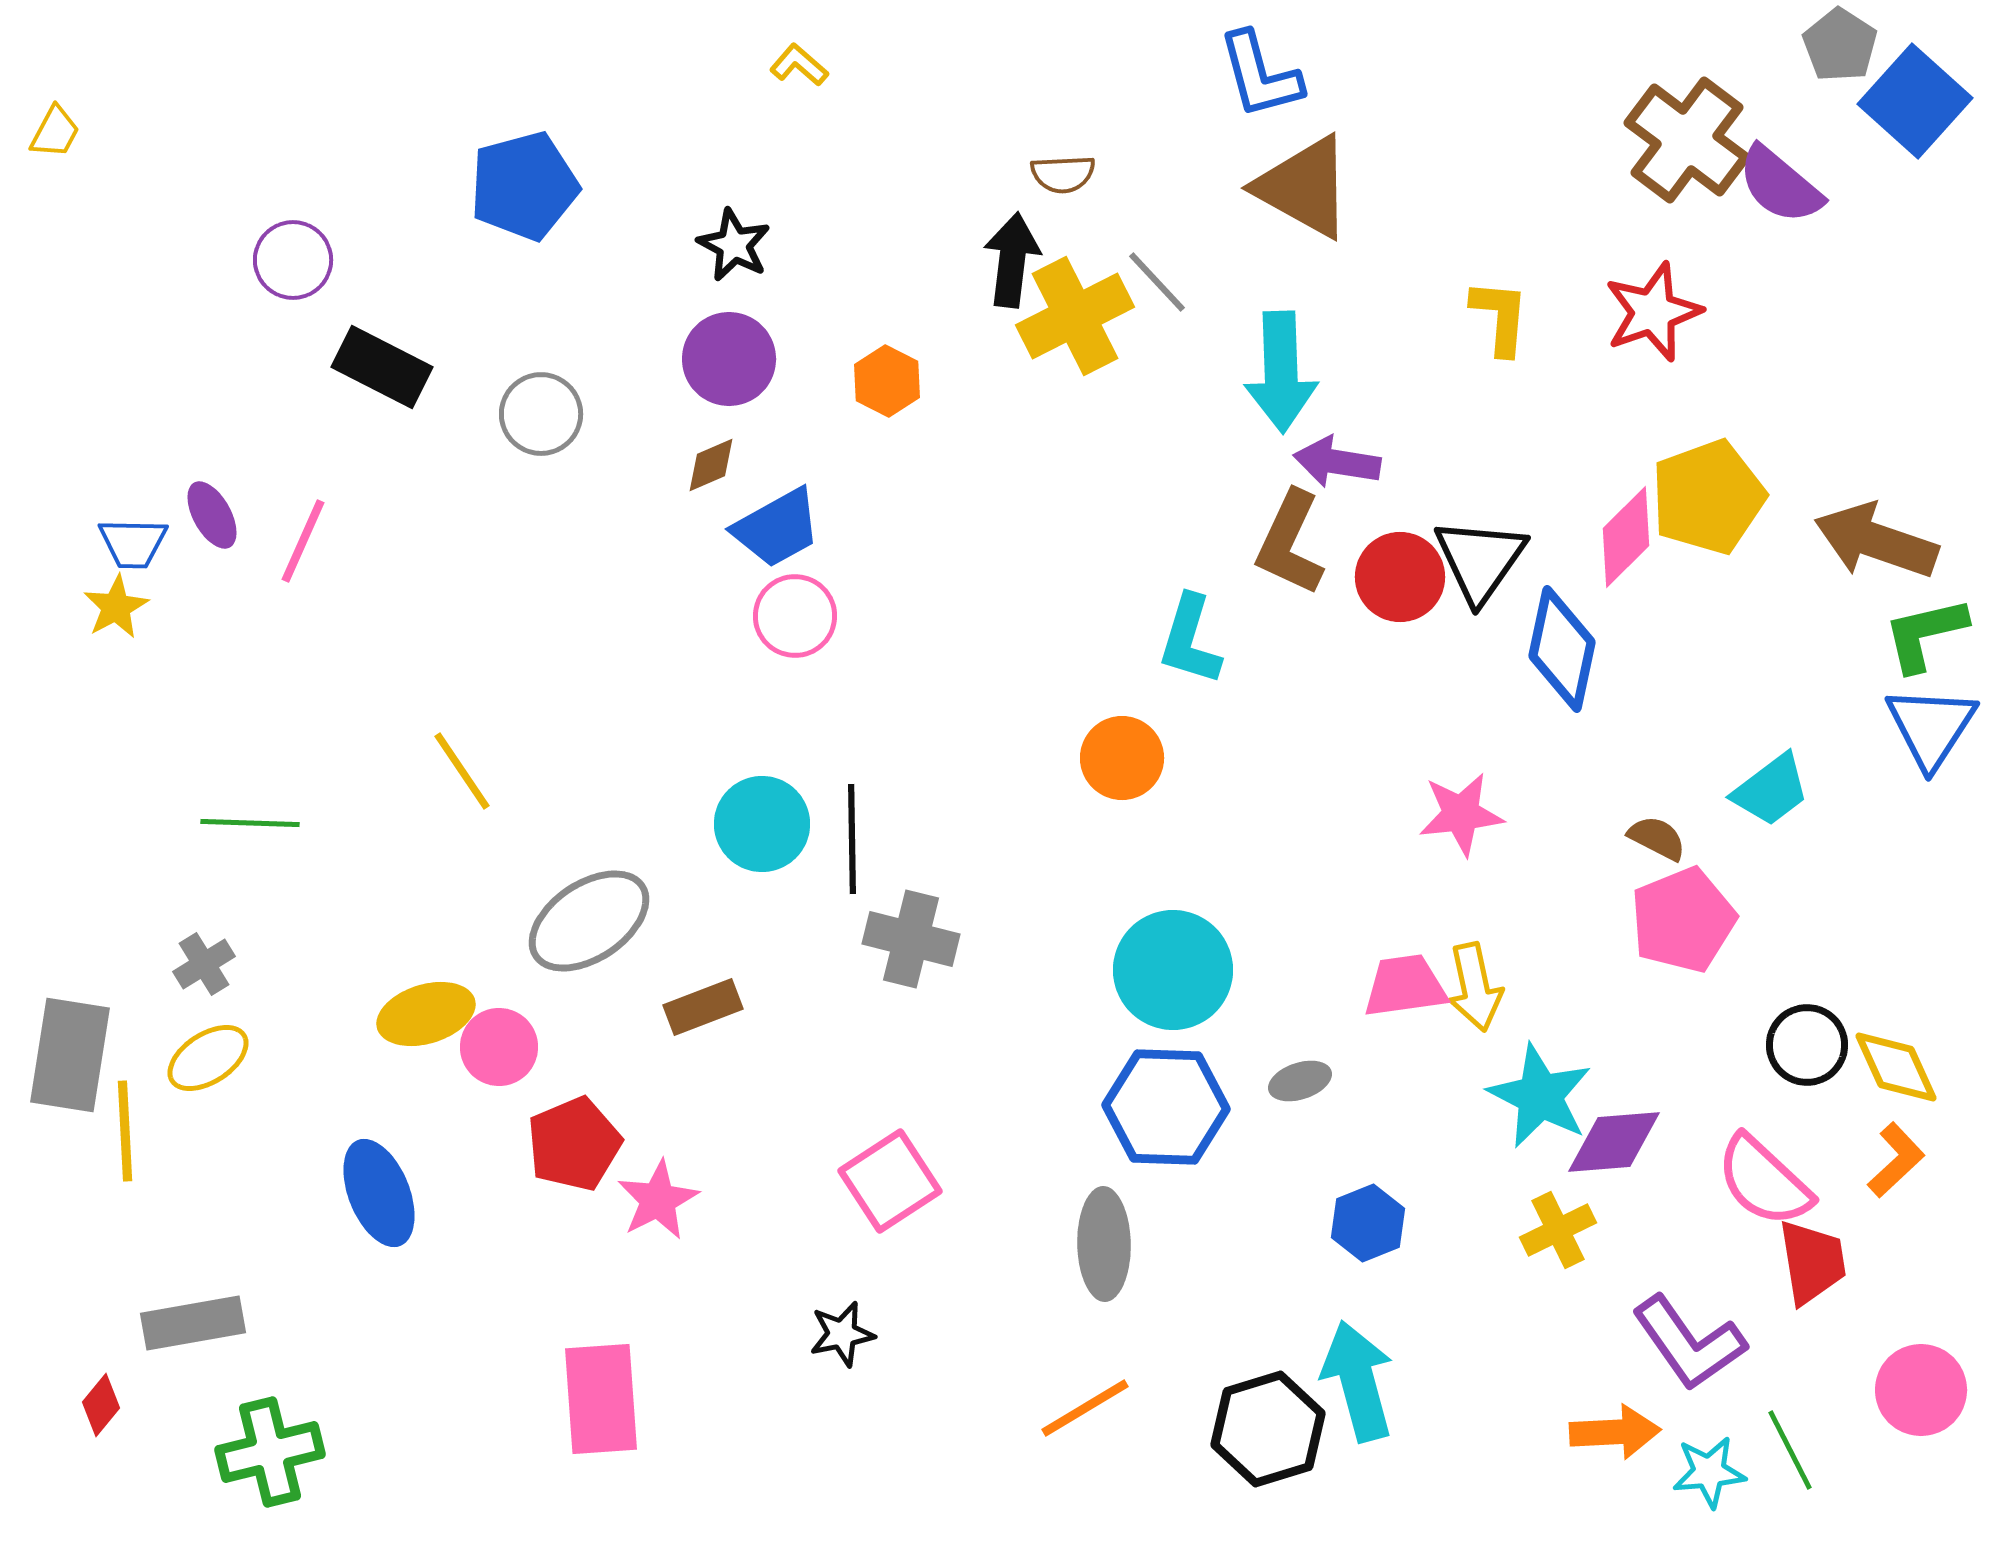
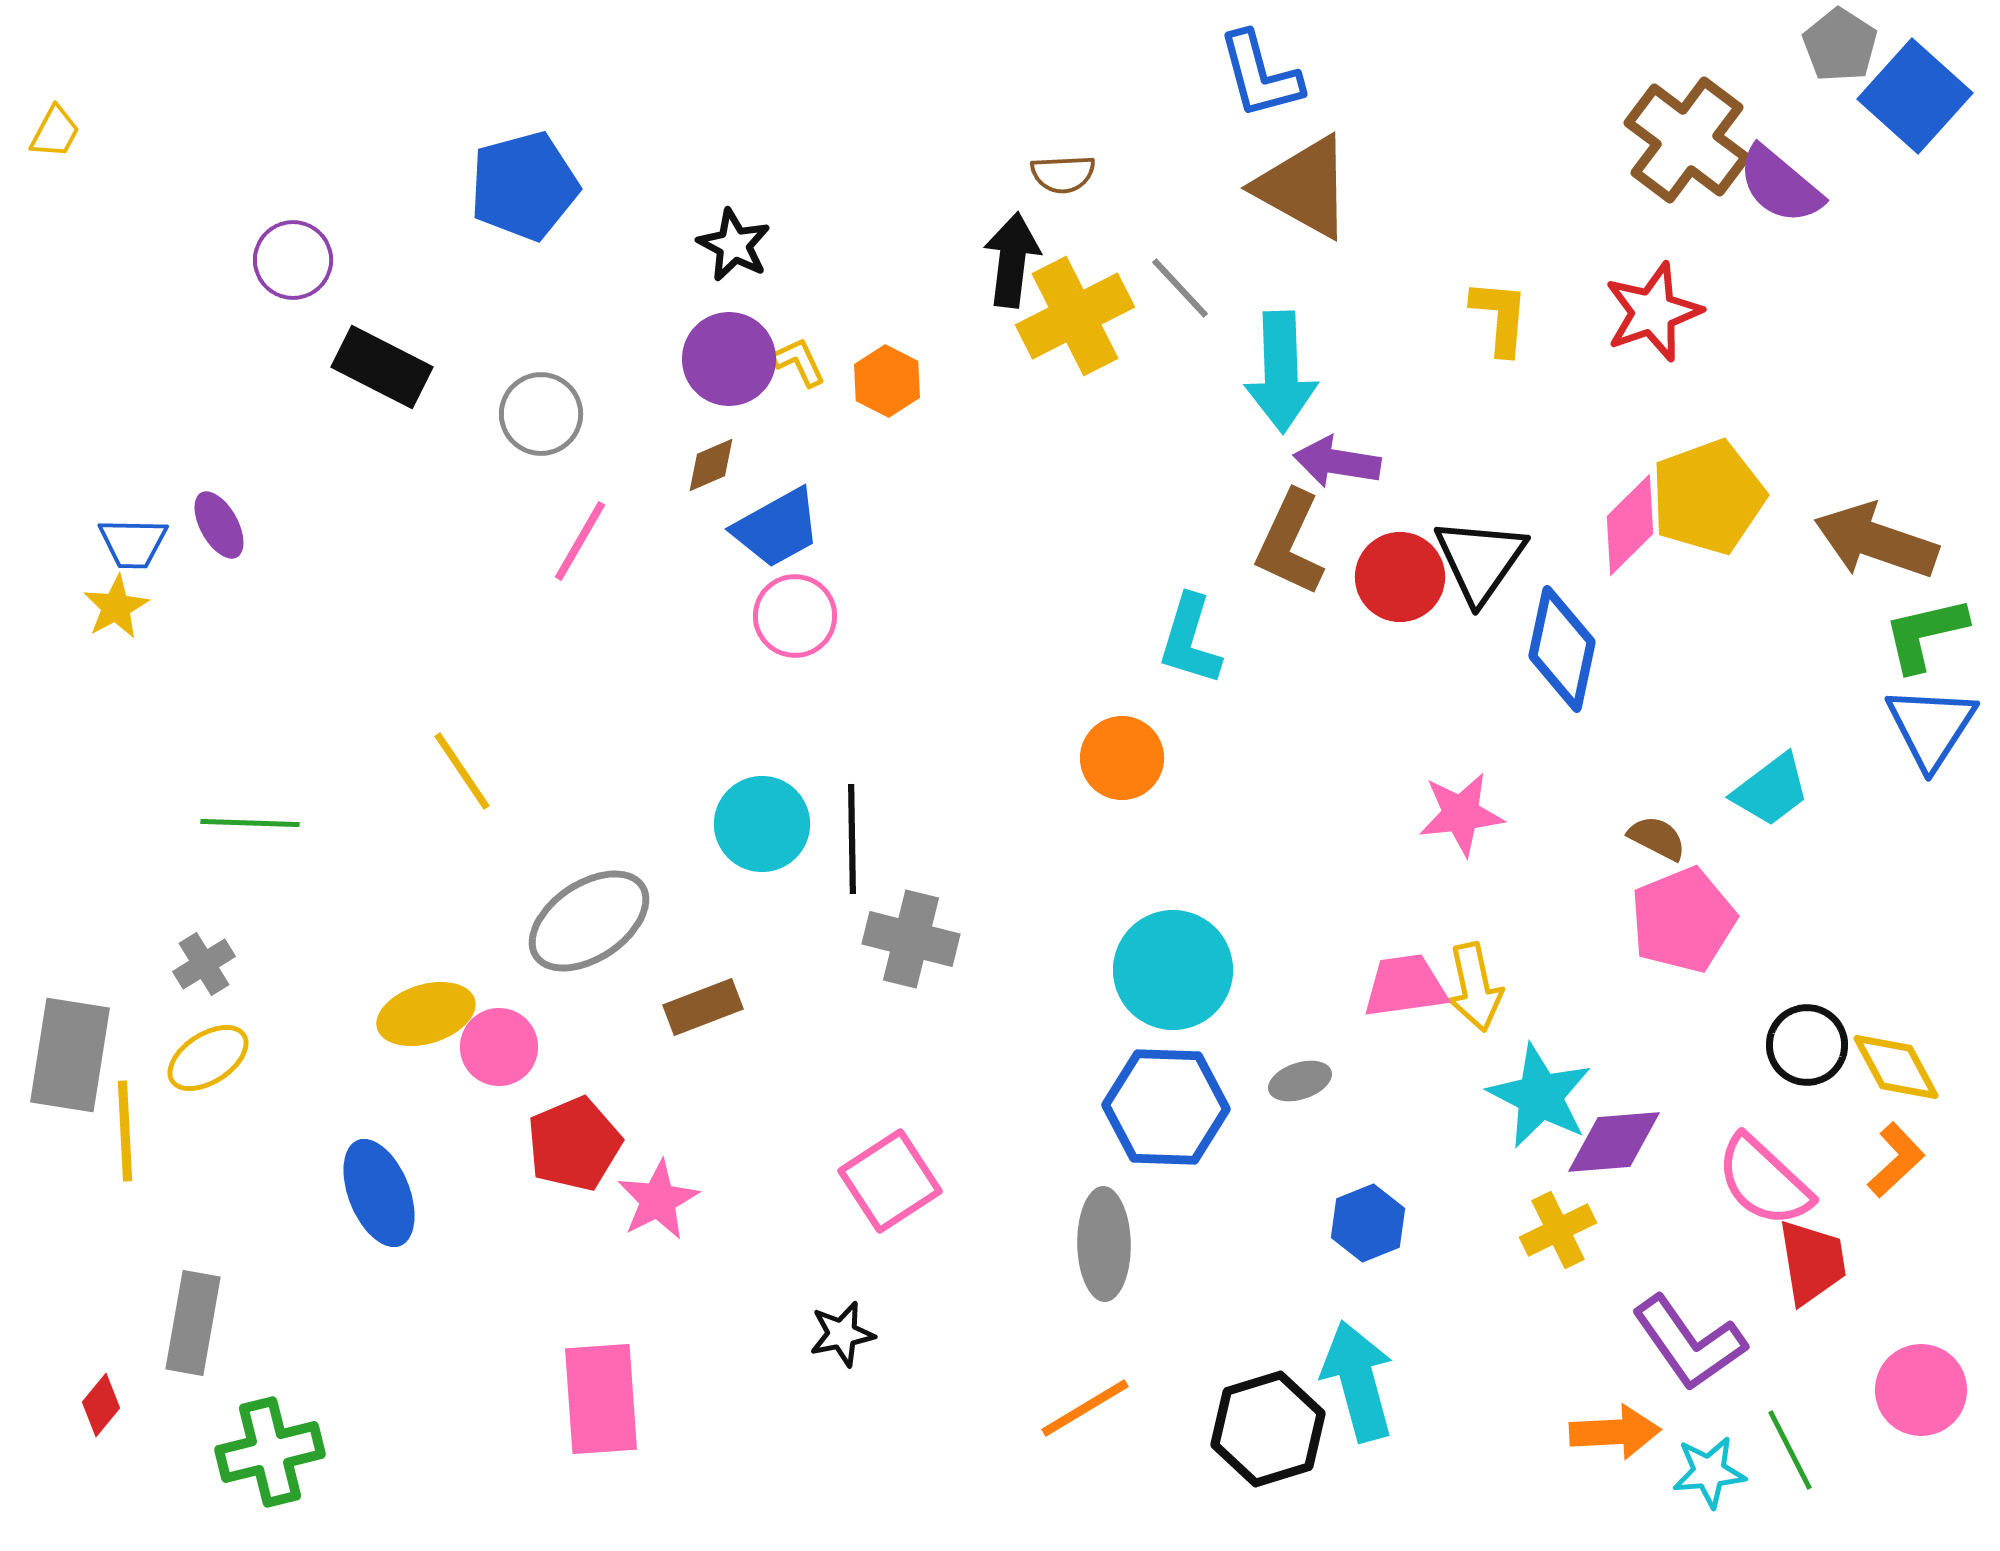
yellow L-shape at (799, 65): moved 297 px down; rotated 24 degrees clockwise
blue square at (1915, 101): moved 5 px up
gray line at (1157, 282): moved 23 px right, 6 px down
purple ellipse at (212, 515): moved 7 px right, 10 px down
pink diamond at (1626, 537): moved 4 px right, 12 px up
pink line at (303, 541): moved 277 px right; rotated 6 degrees clockwise
yellow diamond at (1896, 1067): rotated 4 degrees counterclockwise
gray rectangle at (193, 1323): rotated 70 degrees counterclockwise
